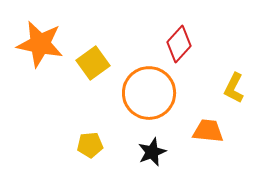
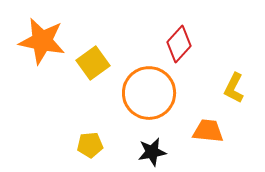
orange star: moved 2 px right, 3 px up
black star: rotated 12 degrees clockwise
